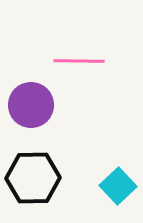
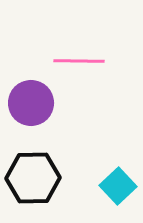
purple circle: moved 2 px up
